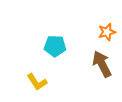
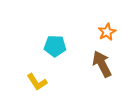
orange star: rotated 12 degrees counterclockwise
